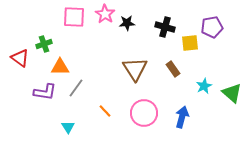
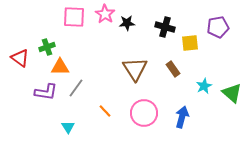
purple pentagon: moved 6 px right
green cross: moved 3 px right, 3 px down
purple L-shape: moved 1 px right
